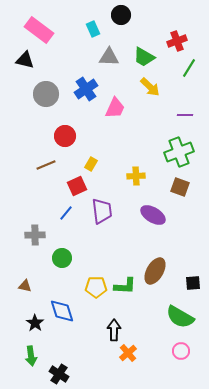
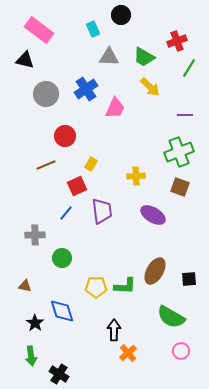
black square: moved 4 px left, 4 px up
green semicircle: moved 9 px left
